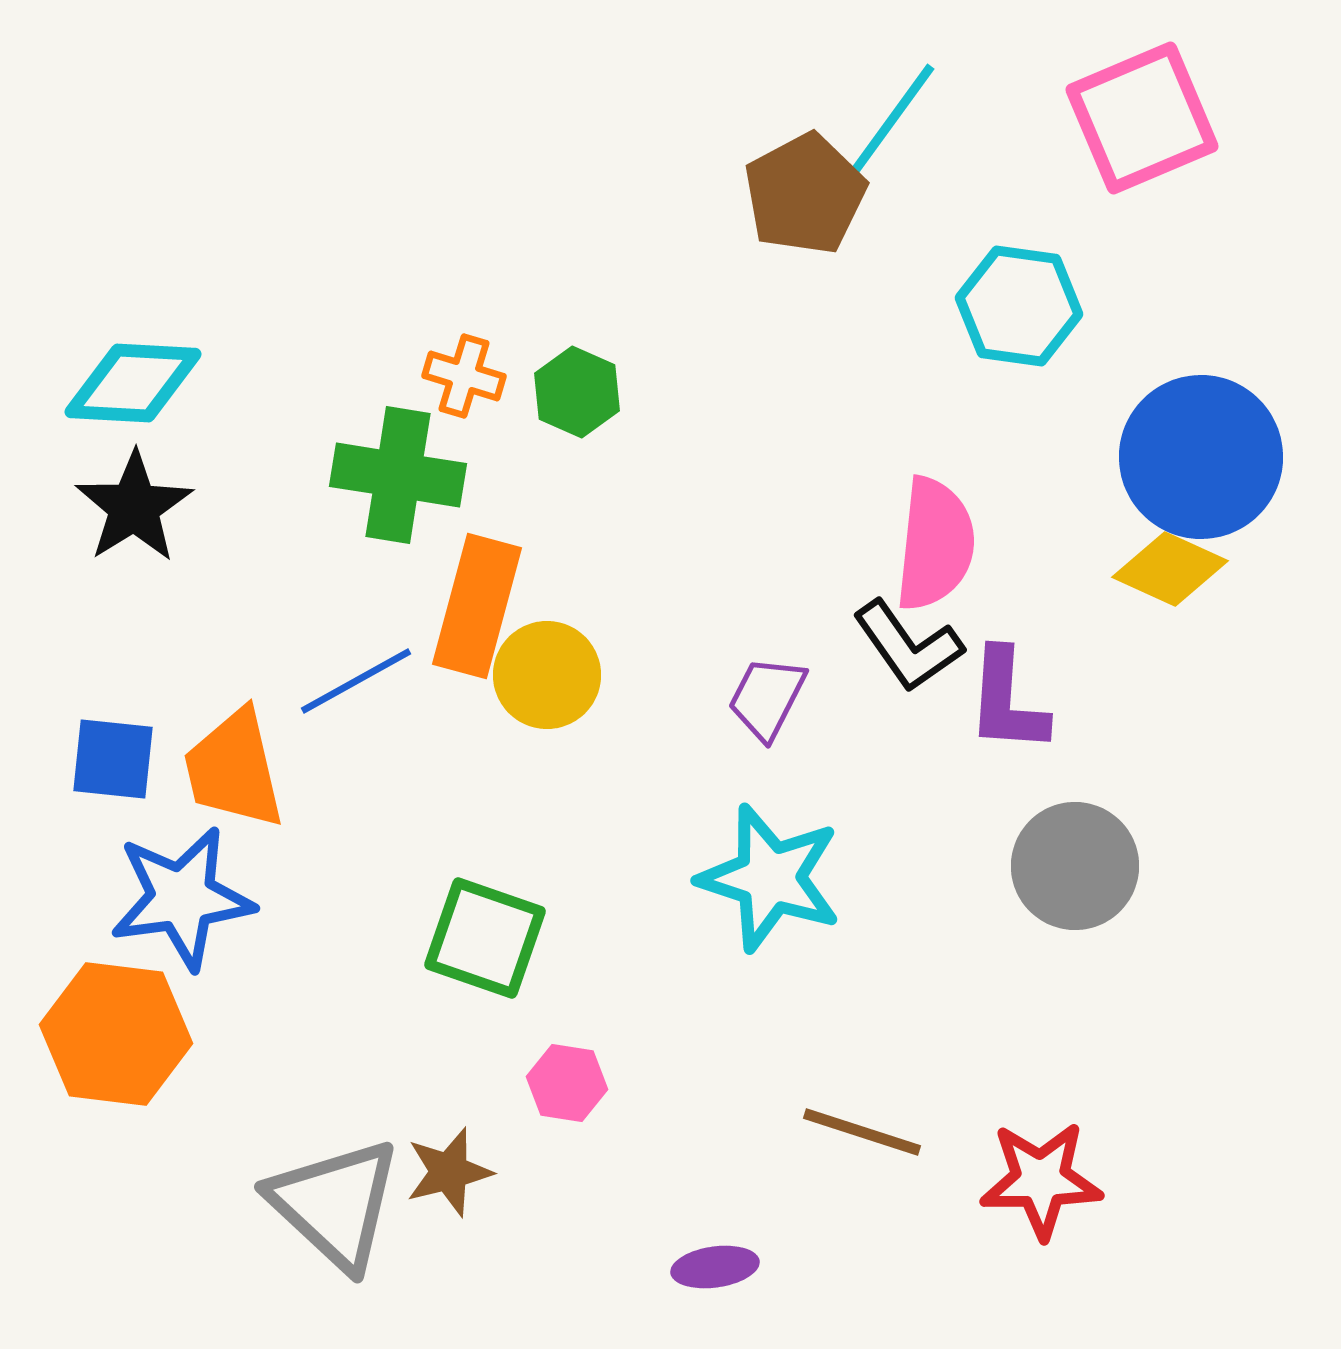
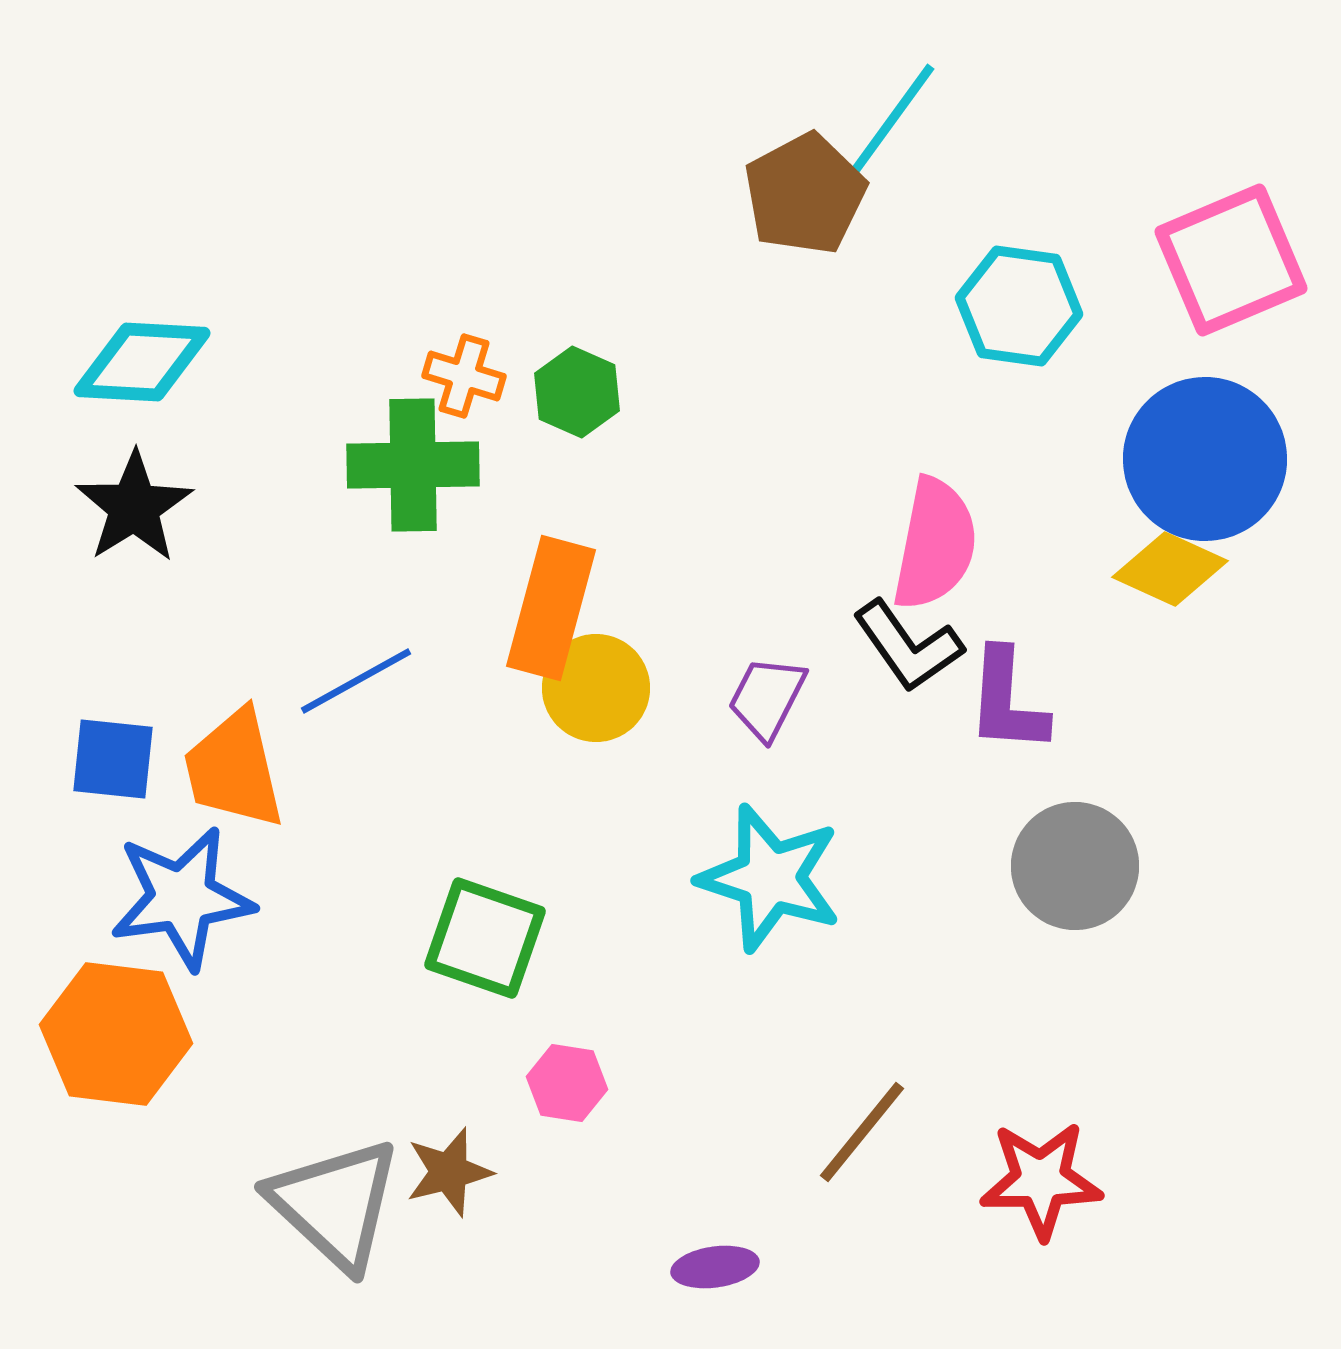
pink square: moved 89 px right, 142 px down
cyan diamond: moved 9 px right, 21 px up
blue circle: moved 4 px right, 2 px down
green cross: moved 15 px right, 10 px up; rotated 10 degrees counterclockwise
pink semicircle: rotated 5 degrees clockwise
orange rectangle: moved 74 px right, 2 px down
yellow circle: moved 49 px right, 13 px down
brown line: rotated 69 degrees counterclockwise
